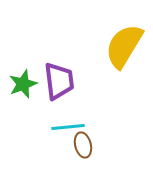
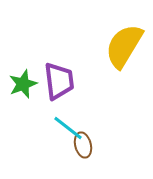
cyan line: moved 1 px down; rotated 44 degrees clockwise
